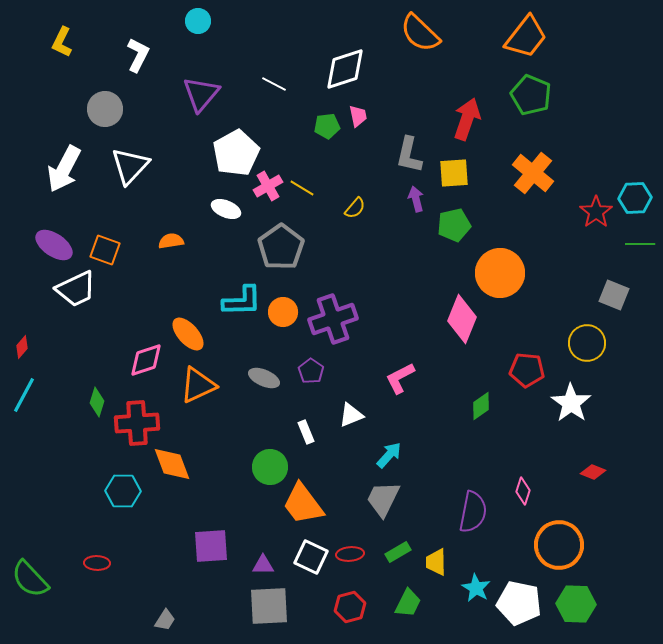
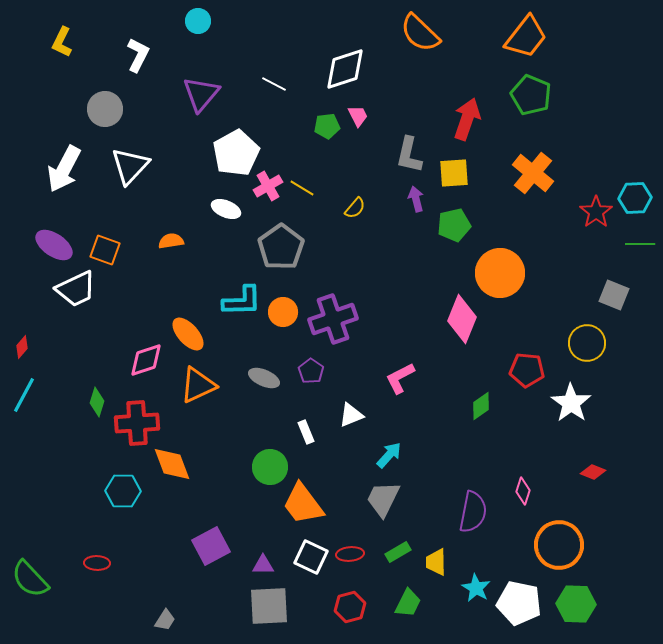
pink trapezoid at (358, 116): rotated 15 degrees counterclockwise
purple square at (211, 546): rotated 24 degrees counterclockwise
